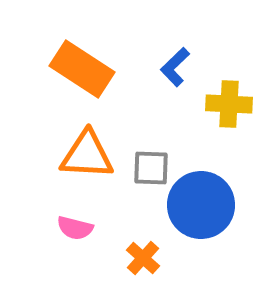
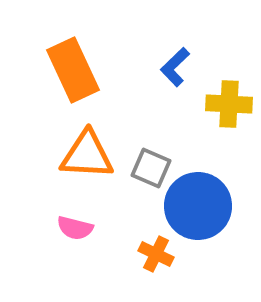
orange rectangle: moved 9 px left, 1 px down; rotated 32 degrees clockwise
gray square: rotated 21 degrees clockwise
blue circle: moved 3 px left, 1 px down
orange cross: moved 13 px right, 4 px up; rotated 16 degrees counterclockwise
